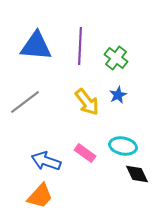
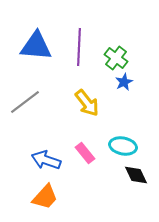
purple line: moved 1 px left, 1 px down
blue star: moved 6 px right, 13 px up
yellow arrow: moved 1 px down
pink rectangle: rotated 15 degrees clockwise
blue arrow: moved 1 px up
black diamond: moved 1 px left, 1 px down
orange trapezoid: moved 5 px right, 1 px down
